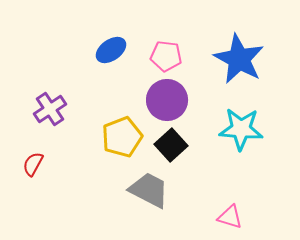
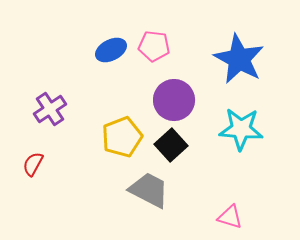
blue ellipse: rotated 8 degrees clockwise
pink pentagon: moved 12 px left, 10 px up
purple circle: moved 7 px right
